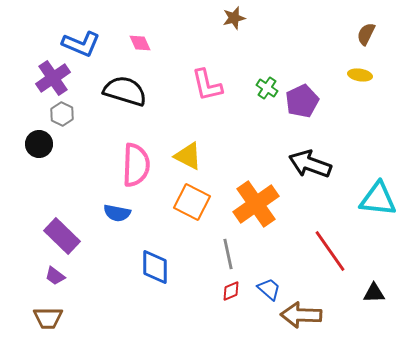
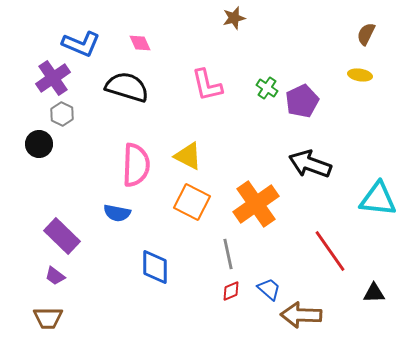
black semicircle: moved 2 px right, 4 px up
